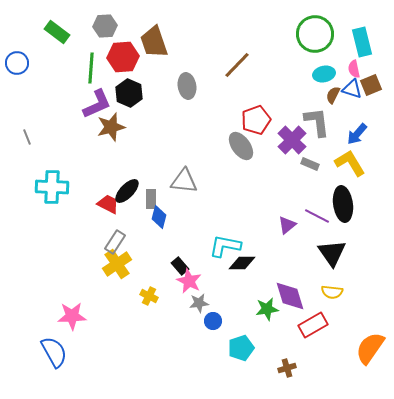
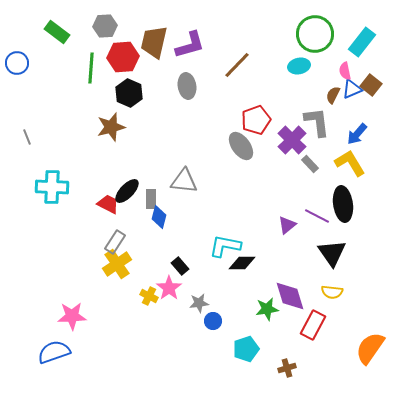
brown trapezoid at (154, 42): rotated 32 degrees clockwise
cyan rectangle at (362, 42): rotated 52 degrees clockwise
pink semicircle at (354, 69): moved 9 px left, 2 px down
cyan ellipse at (324, 74): moved 25 px left, 8 px up
brown square at (371, 85): rotated 30 degrees counterclockwise
blue triangle at (352, 89): rotated 40 degrees counterclockwise
purple L-shape at (97, 104): moved 93 px right, 59 px up; rotated 8 degrees clockwise
gray rectangle at (310, 164): rotated 24 degrees clockwise
pink star at (189, 281): moved 20 px left, 7 px down; rotated 10 degrees clockwise
red rectangle at (313, 325): rotated 32 degrees counterclockwise
cyan pentagon at (241, 348): moved 5 px right, 1 px down
blue semicircle at (54, 352): rotated 80 degrees counterclockwise
